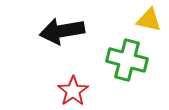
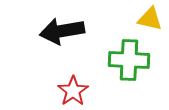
yellow triangle: moved 1 px right, 1 px up
green cross: moved 2 px right; rotated 12 degrees counterclockwise
